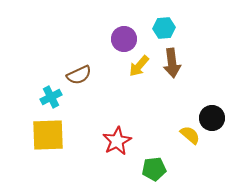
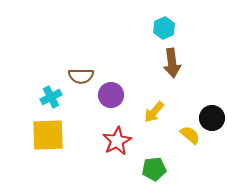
cyan hexagon: rotated 20 degrees counterclockwise
purple circle: moved 13 px left, 56 px down
yellow arrow: moved 15 px right, 46 px down
brown semicircle: moved 2 px right, 1 px down; rotated 25 degrees clockwise
